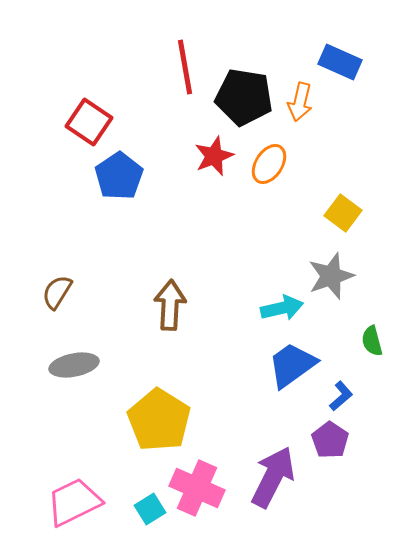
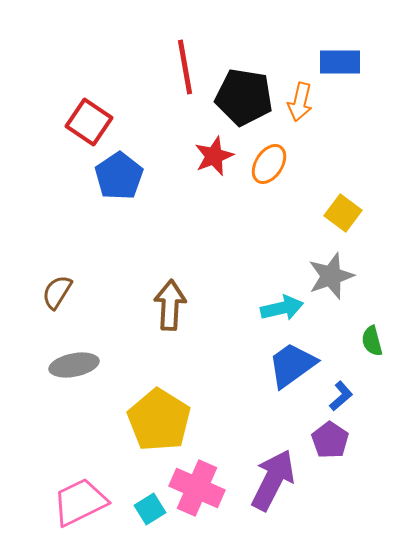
blue rectangle: rotated 24 degrees counterclockwise
purple arrow: moved 3 px down
pink trapezoid: moved 6 px right
